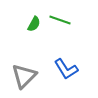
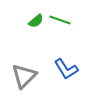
green semicircle: moved 2 px right, 3 px up; rotated 21 degrees clockwise
